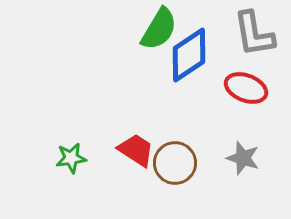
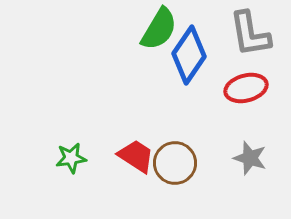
gray L-shape: moved 4 px left
blue diamond: rotated 22 degrees counterclockwise
red ellipse: rotated 36 degrees counterclockwise
red trapezoid: moved 6 px down
gray star: moved 7 px right
